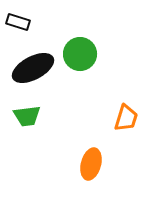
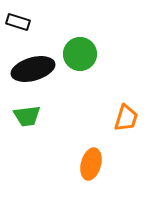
black ellipse: moved 1 px down; rotated 12 degrees clockwise
